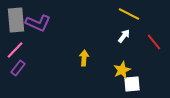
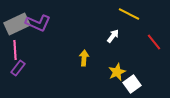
gray rectangle: moved 1 px right, 4 px down; rotated 70 degrees clockwise
white arrow: moved 11 px left
pink line: rotated 48 degrees counterclockwise
yellow star: moved 5 px left, 2 px down
white square: rotated 30 degrees counterclockwise
